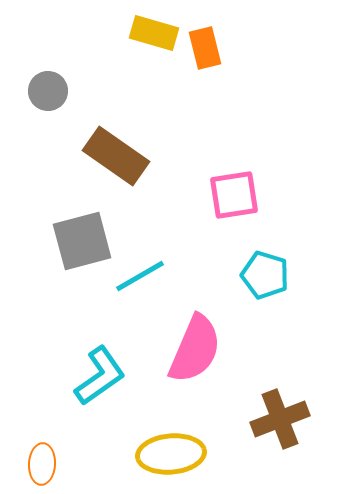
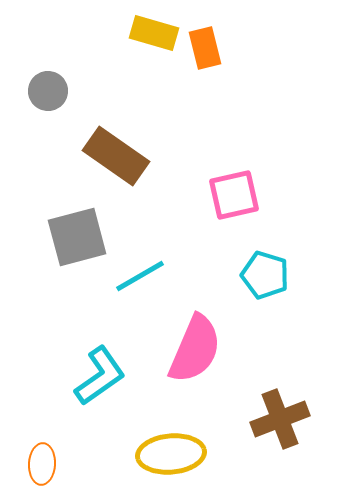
pink square: rotated 4 degrees counterclockwise
gray square: moved 5 px left, 4 px up
